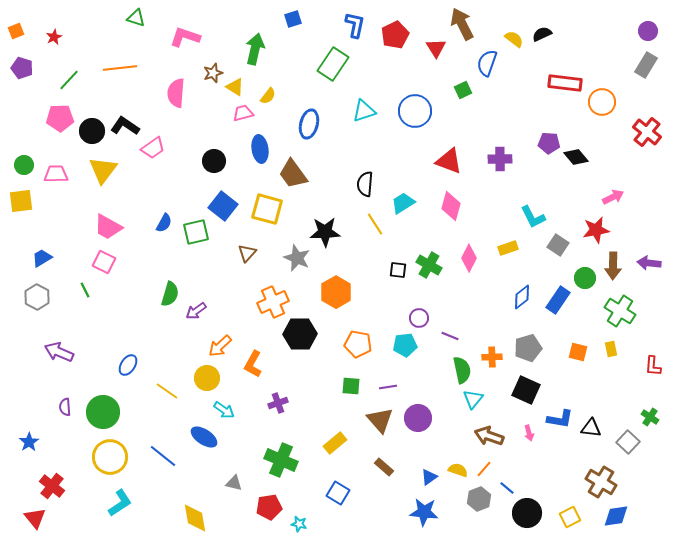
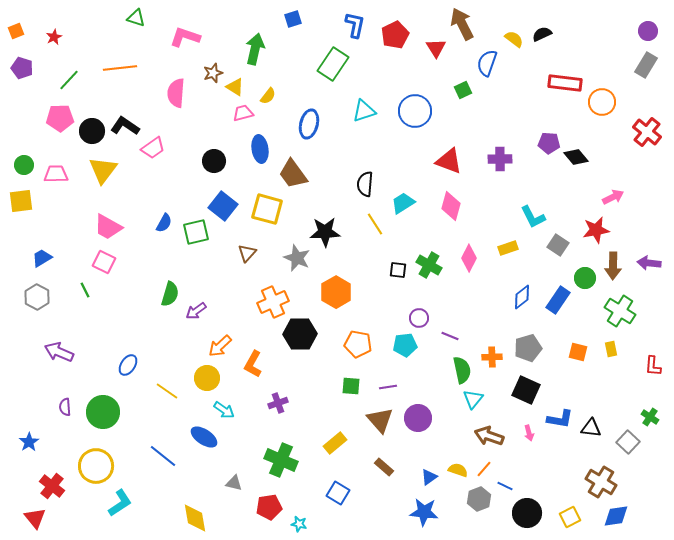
yellow circle at (110, 457): moved 14 px left, 9 px down
blue line at (507, 488): moved 2 px left, 2 px up; rotated 14 degrees counterclockwise
